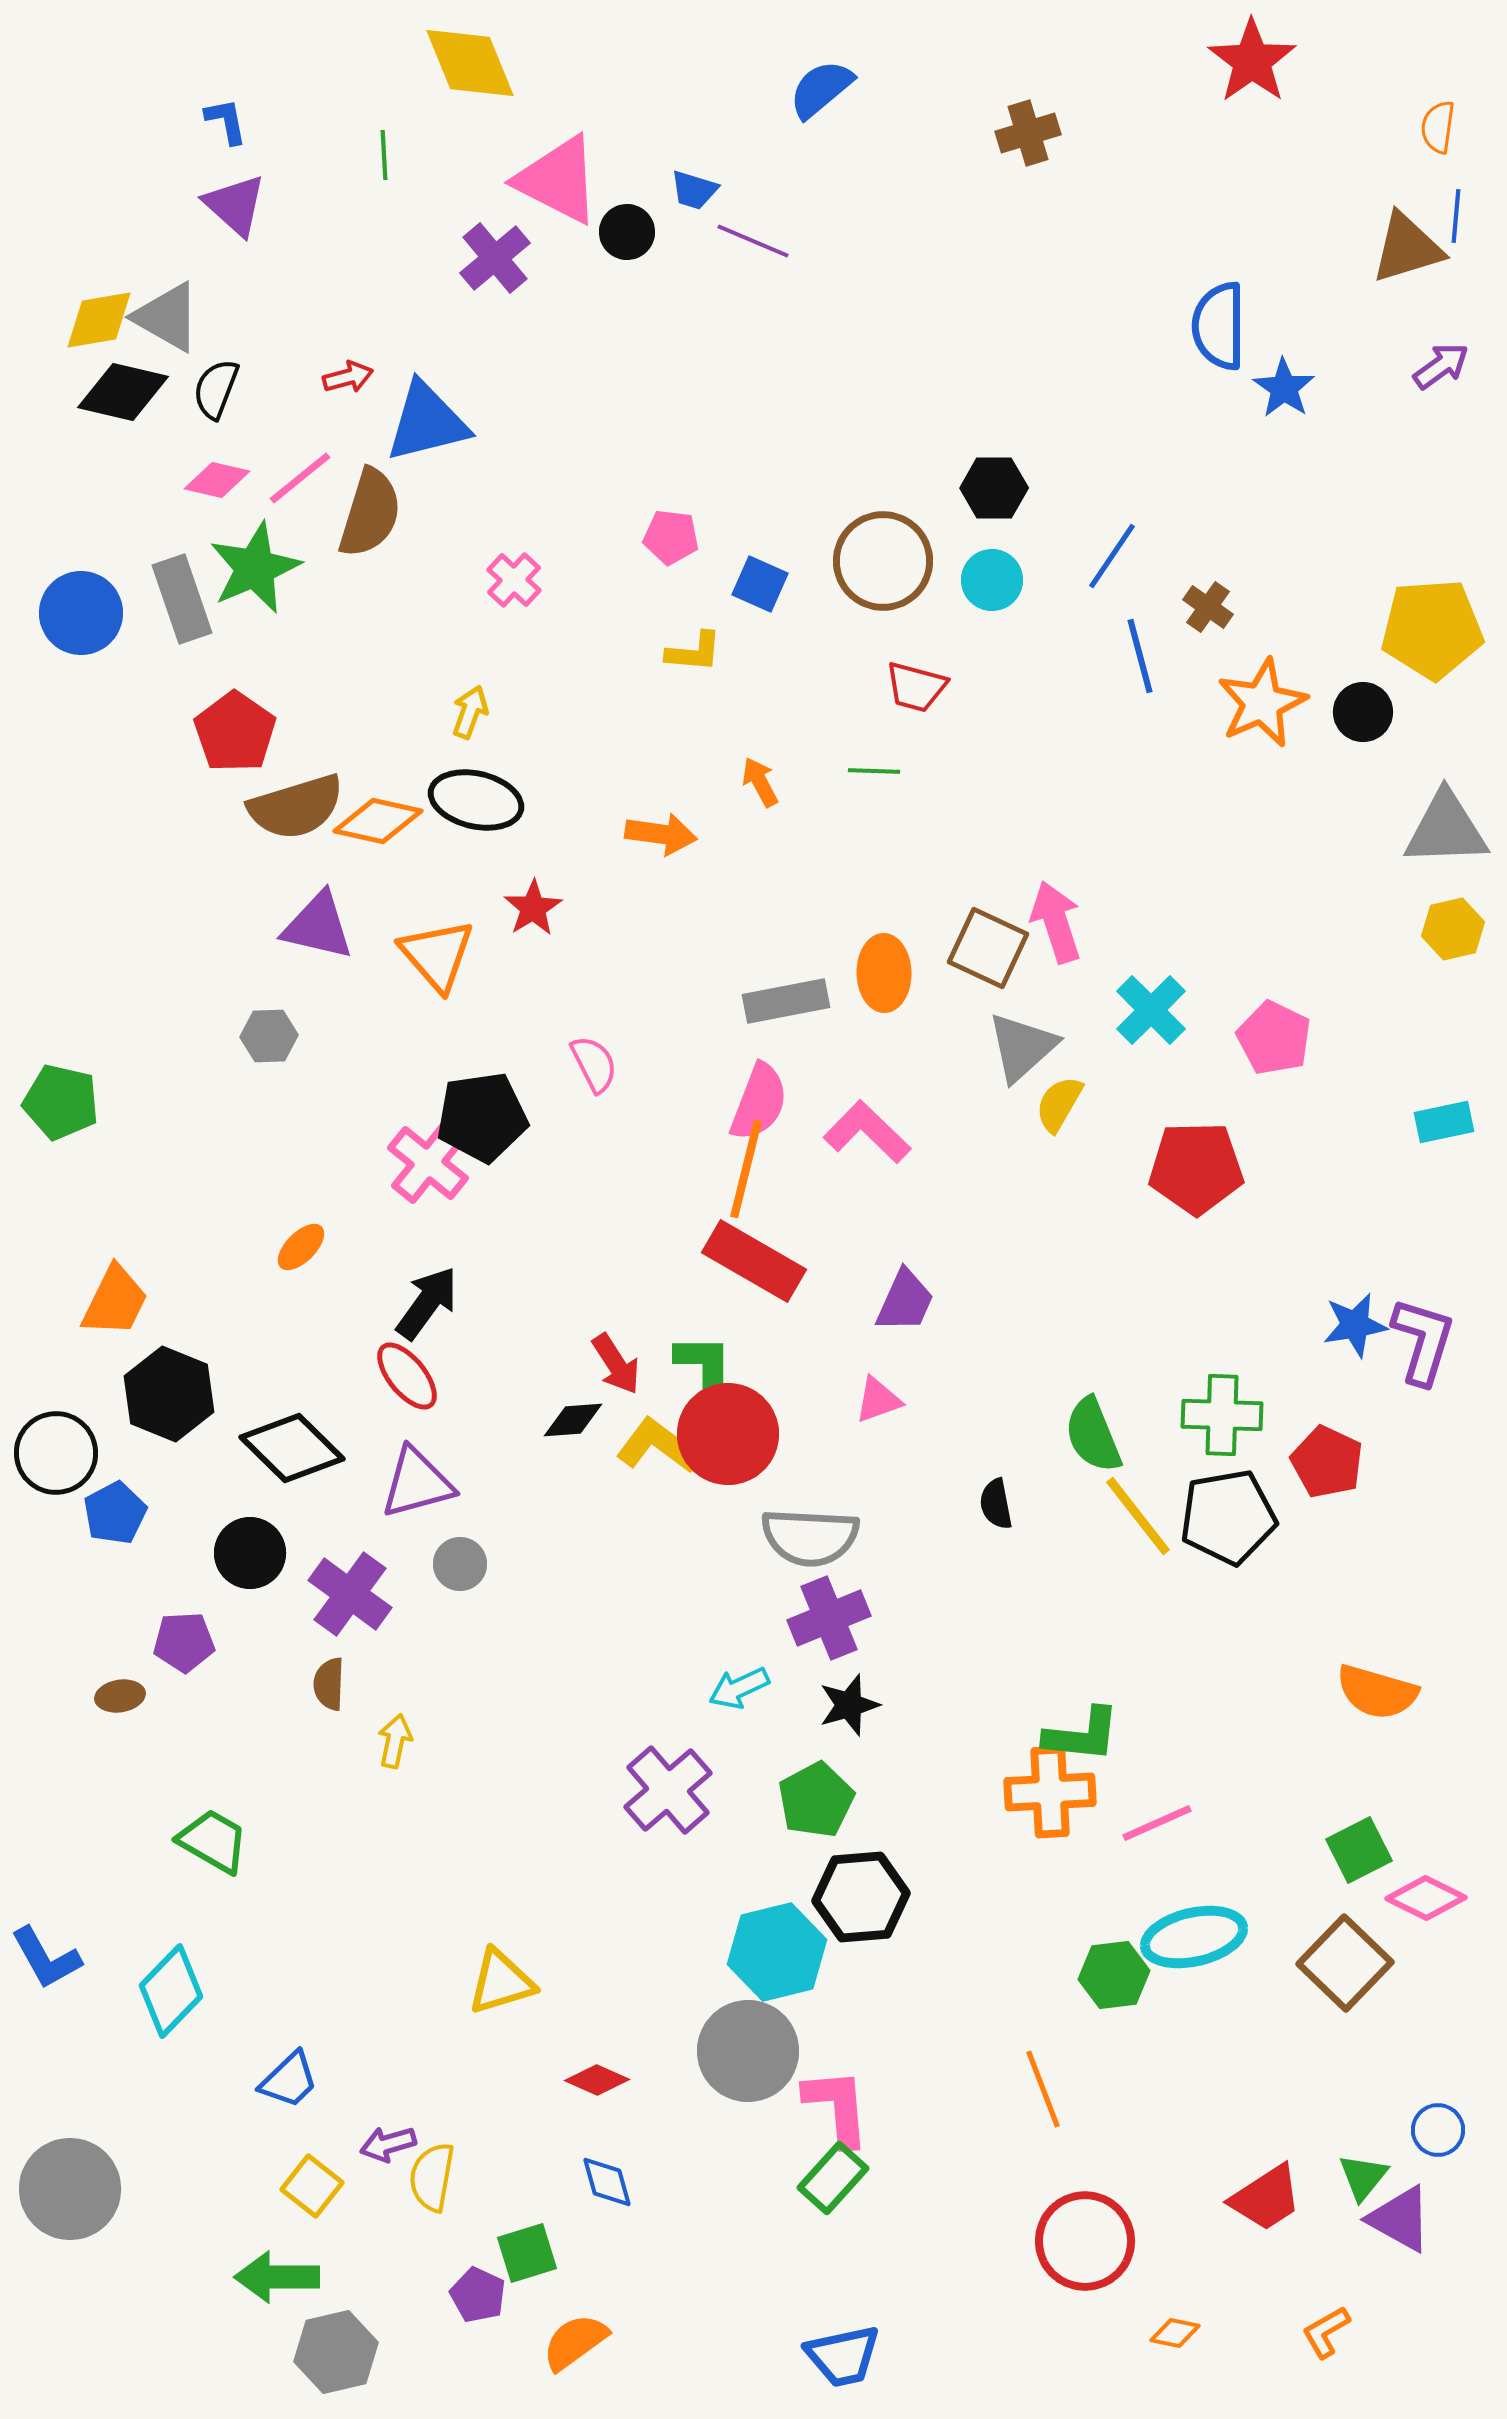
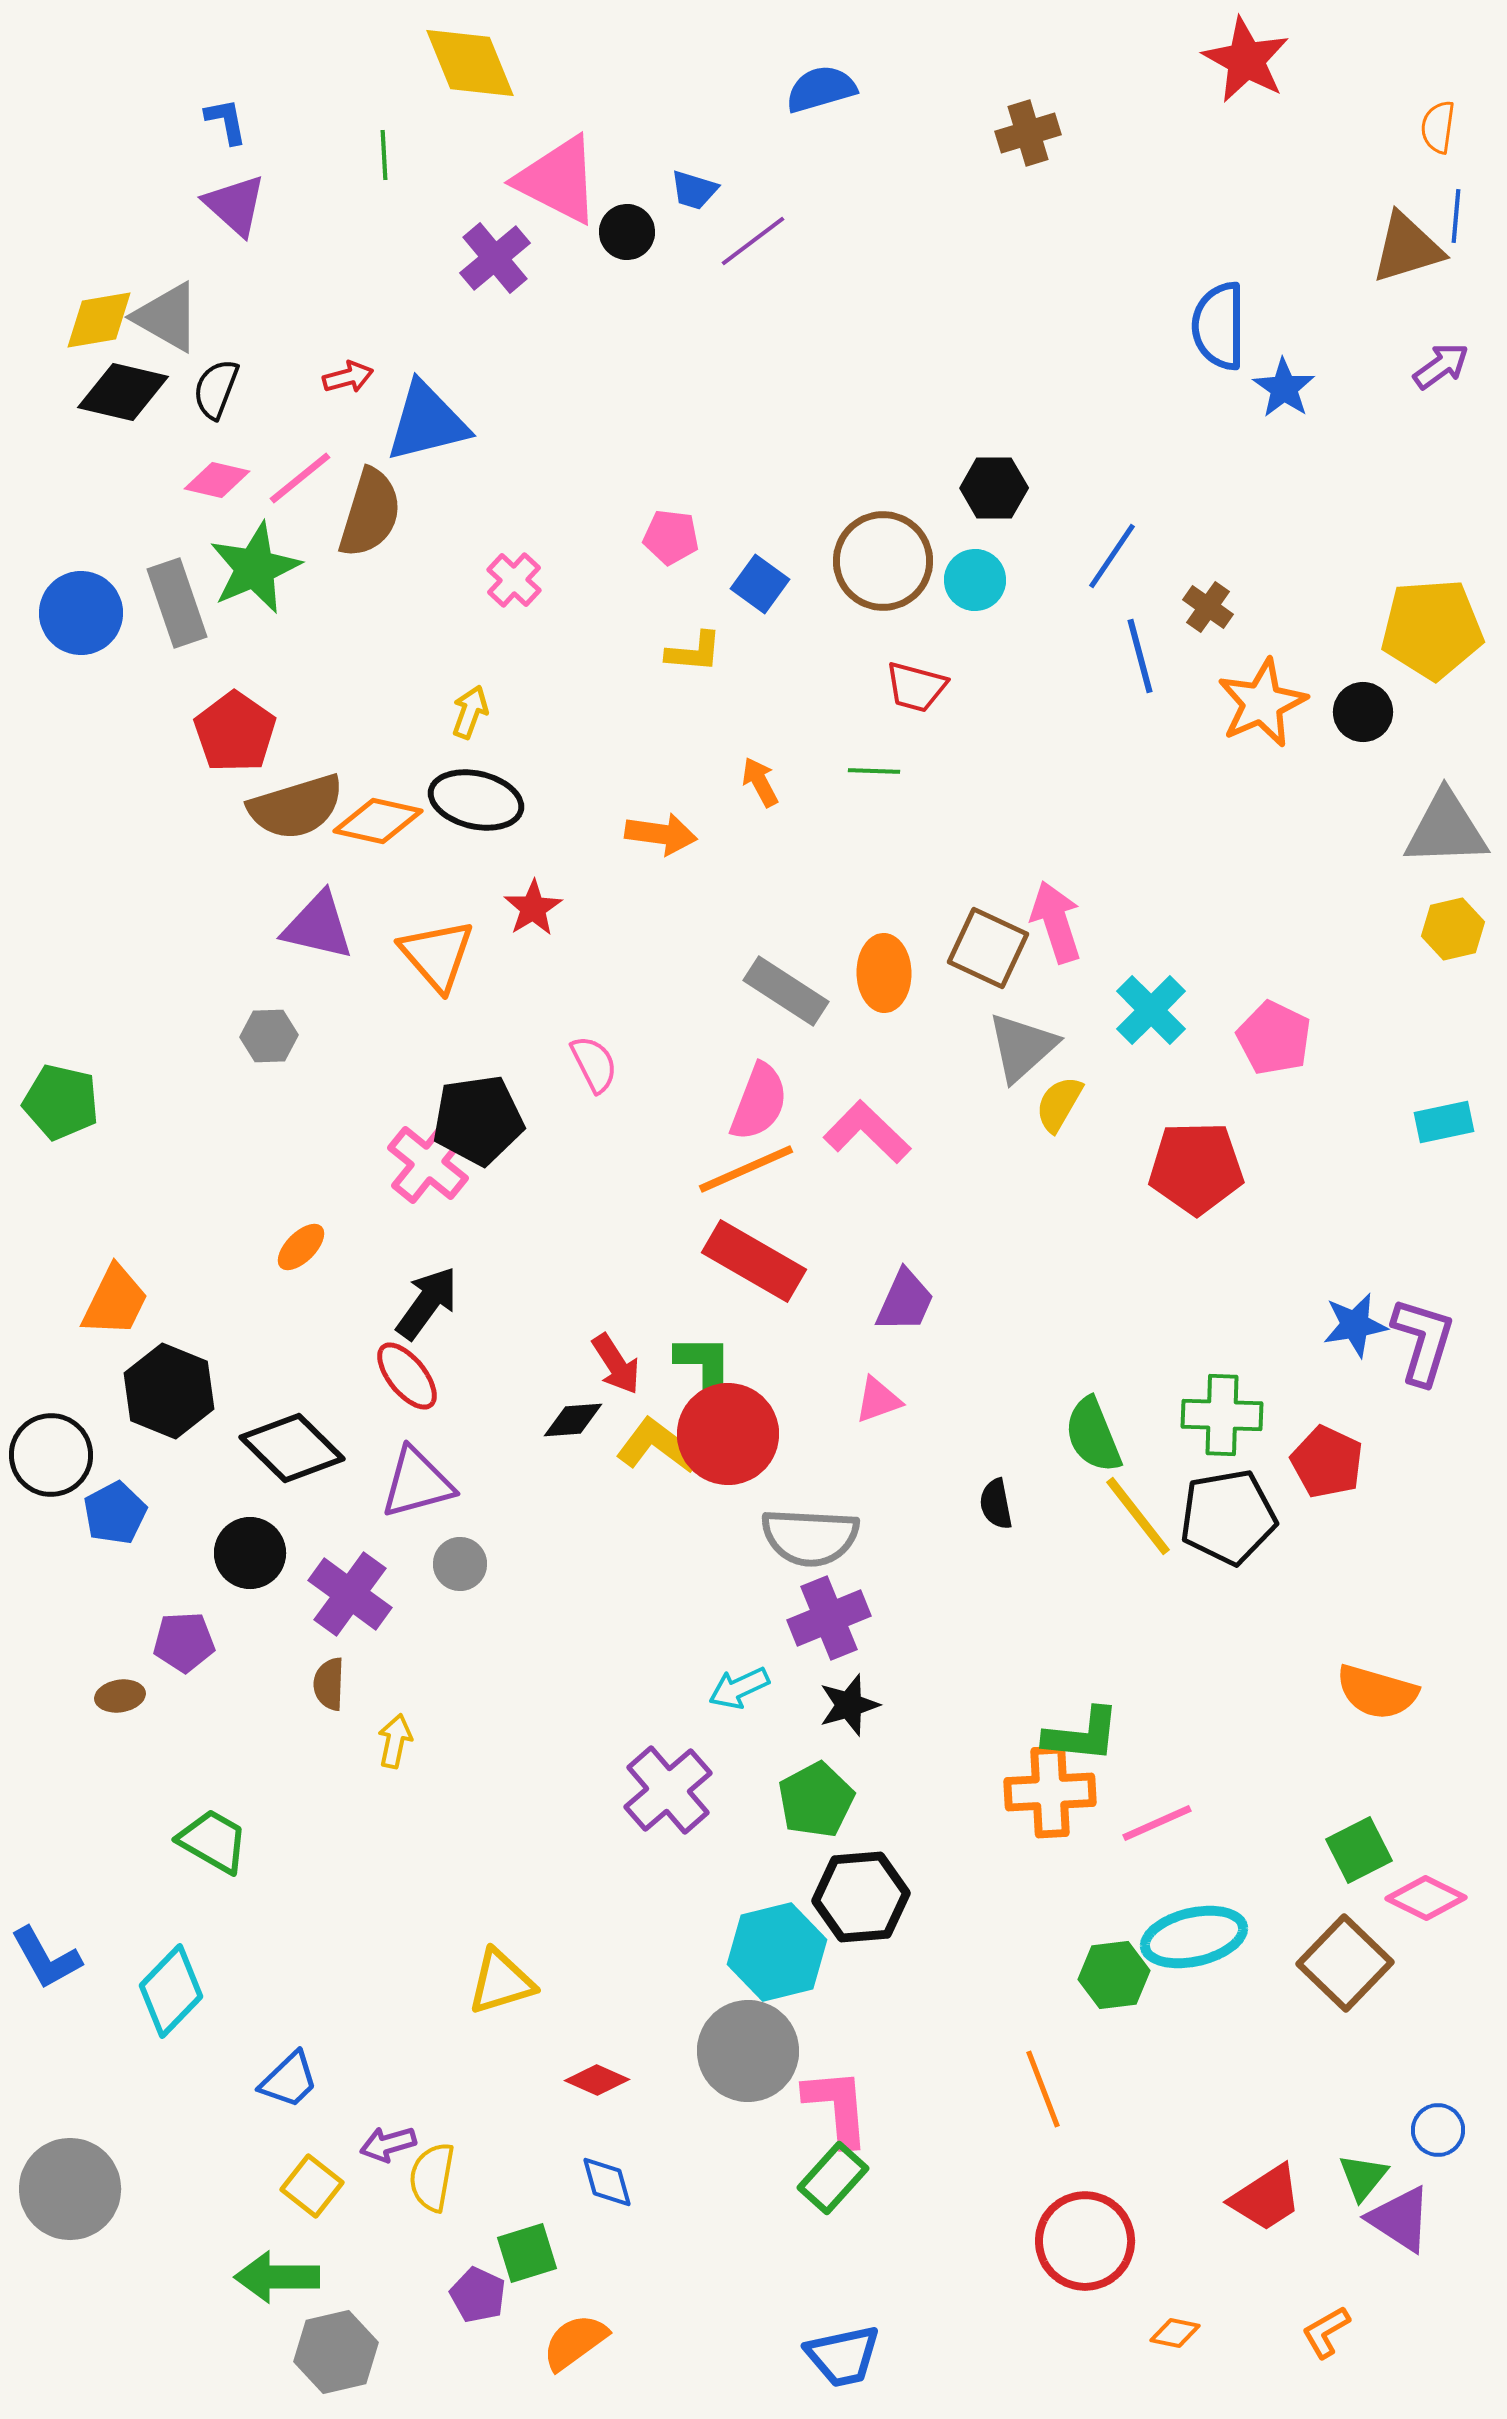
red star at (1252, 61): moved 6 px left, 1 px up; rotated 8 degrees counterclockwise
blue semicircle at (821, 89): rotated 24 degrees clockwise
purple line at (753, 241): rotated 60 degrees counterclockwise
cyan circle at (992, 580): moved 17 px left
blue square at (760, 584): rotated 12 degrees clockwise
gray rectangle at (182, 599): moved 5 px left, 4 px down
gray rectangle at (786, 1001): moved 10 px up; rotated 44 degrees clockwise
black pentagon at (482, 1117): moved 4 px left, 3 px down
orange line at (746, 1169): rotated 52 degrees clockwise
black hexagon at (169, 1394): moved 3 px up
black circle at (56, 1453): moved 5 px left, 2 px down
purple triangle at (1400, 2219): rotated 4 degrees clockwise
